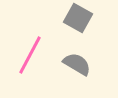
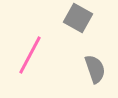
gray semicircle: moved 18 px right, 5 px down; rotated 40 degrees clockwise
